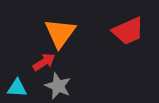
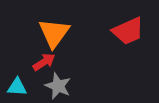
orange triangle: moved 6 px left
cyan triangle: moved 1 px up
